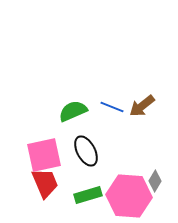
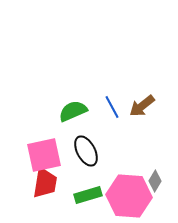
blue line: rotated 40 degrees clockwise
red trapezoid: rotated 32 degrees clockwise
